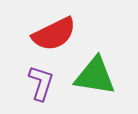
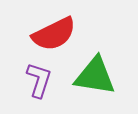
purple L-shape: moved 2 px left, 3 px up
